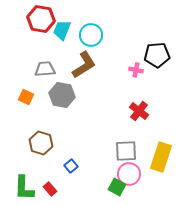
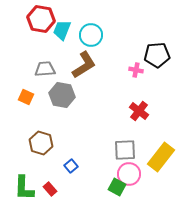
gray square: moved 1 px left, 1 px up
yellow rectangle: rotated 20 degrees clockwise
